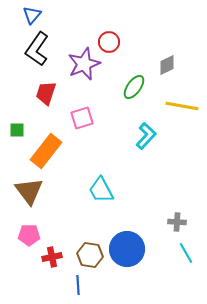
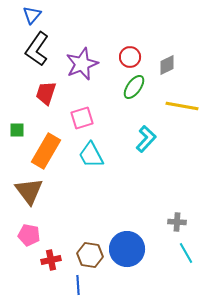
red circle: moved 21 px right, 15 px down
purple star: moved 2 px left
cyan L-shape: moved 3 px down
orange rectangle: rotated 8 degrees counterclockwise
cyan trapezoid: moved 10 px left, 35 px up
pink pentagon: rotated 10 degrees clockwise
red cross: moved 1 px left, 3 px down
